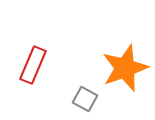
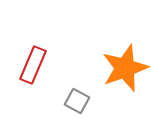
gray square: moved 8 px left, 2 px down
